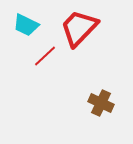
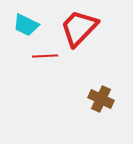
red line: rotated 40 degrees clockwise
brown cross: moved 4 px up
